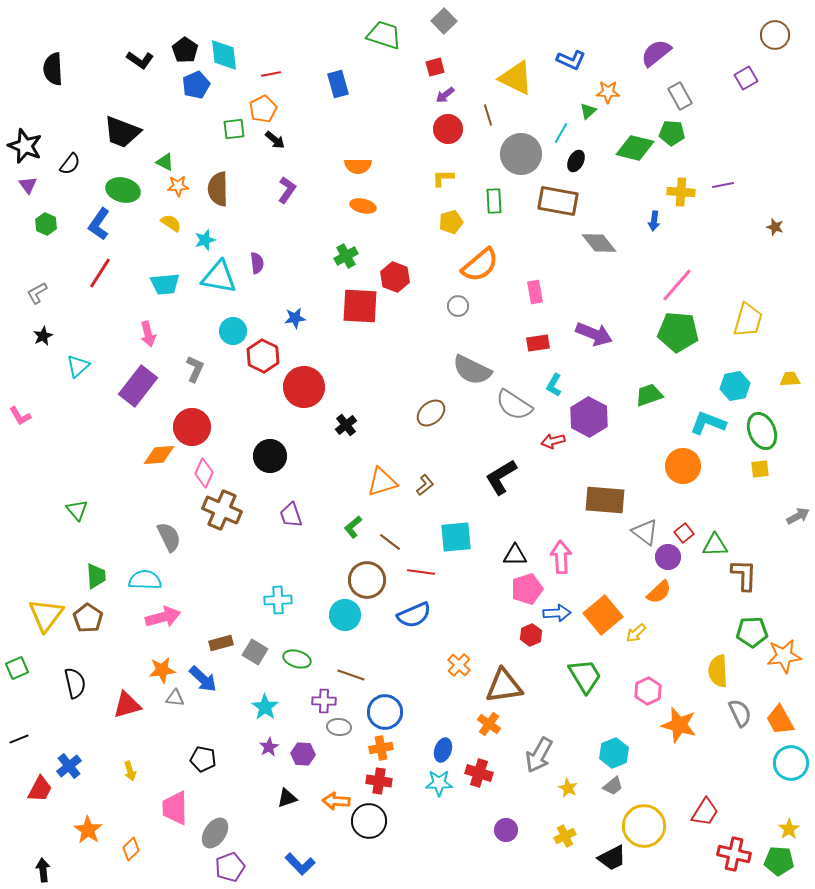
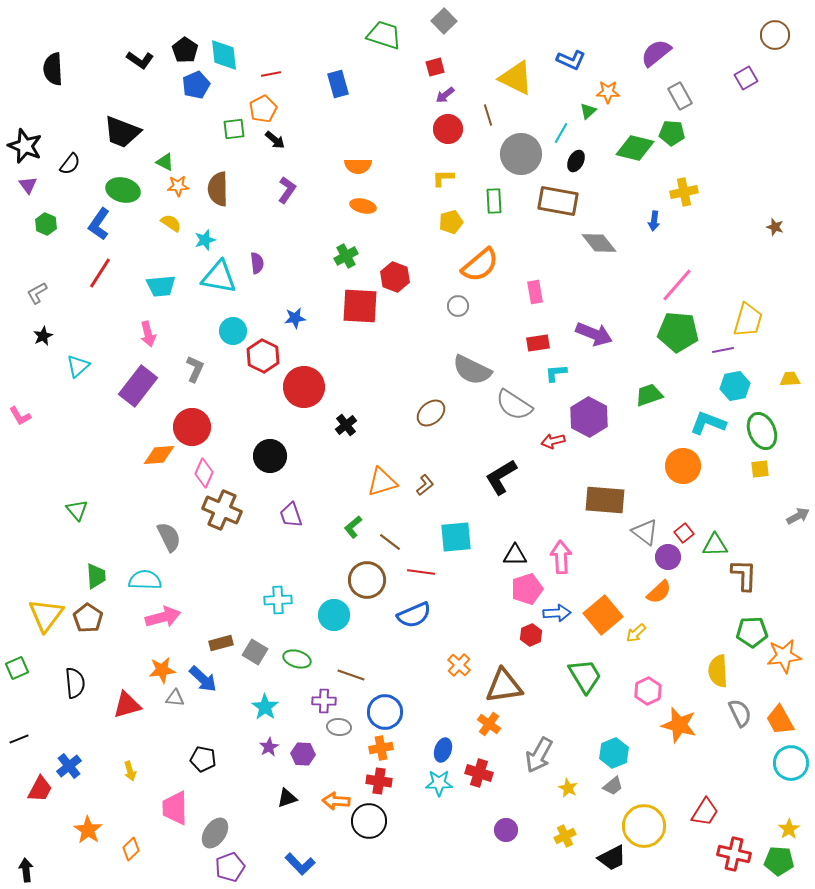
purple line at (723, 185): moved 165 px down
yellow cross at (681, 192): moved 3 px right; rotated 16 degrees counterclockwise
cyan trapezoid at (165, 284): moved 4 px left, 2 px down
cyan L-shape at (554, 385): moved 2 px right, 12 px up; rotated 55 degrees clockwise
cyan circle at (345, 615): moved 11 px left
black semicircle at (75, 683): rotated 8 degrees clockwise
black arrow at (43, 870): moved 17 px left
